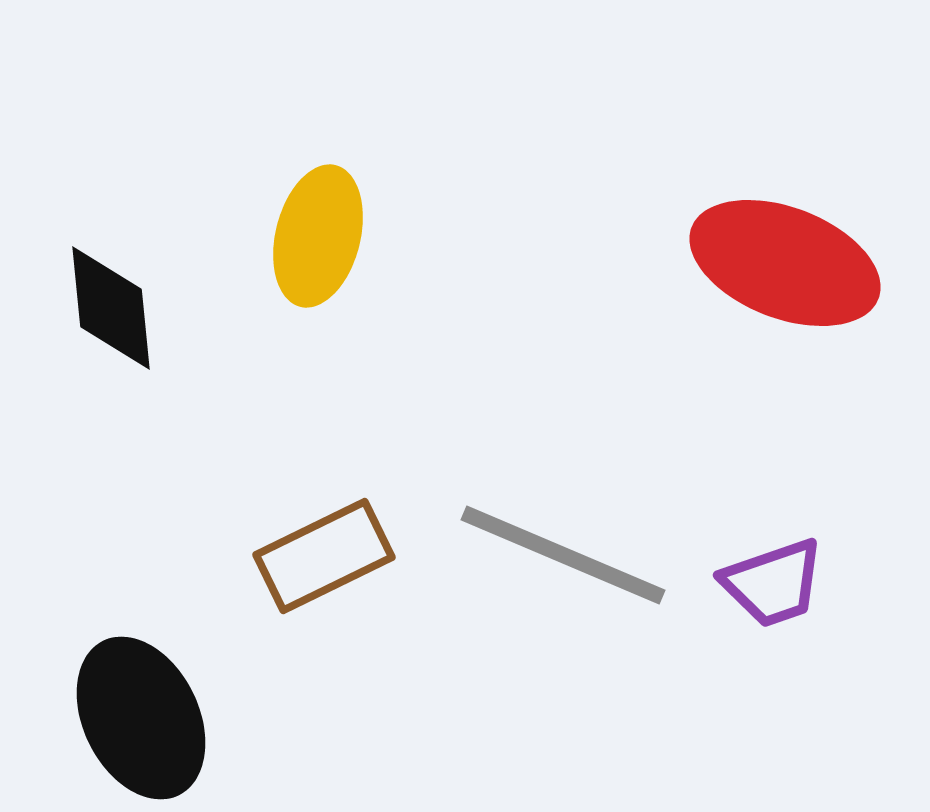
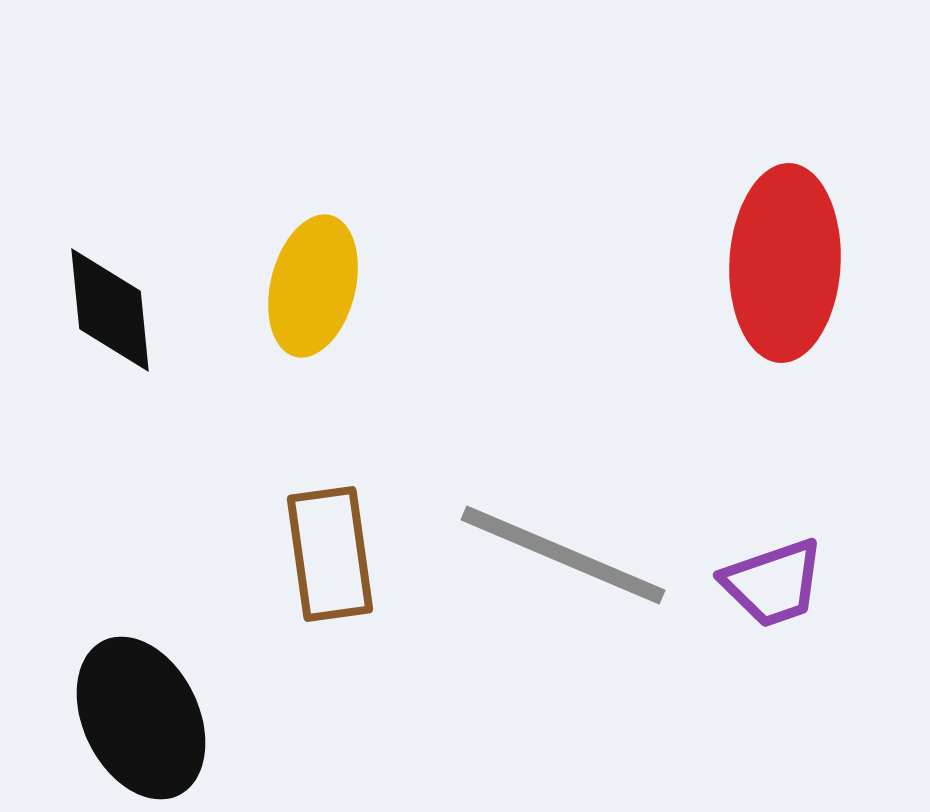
yellow ellipse: moved 5 px left, 50 px down
red ellipse: rotated 72 degrees clockwise
black diamond: moved 1 px left, 2 px down
brown rectangle: moved 6 px right, 2 px up; rotated 72 degrees counterclockwise
